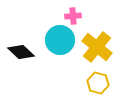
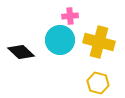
pink cross: moved 3 px left
yellow cross: moved 2 px right, 5 px up; rotated 24 degrees counterclockwise
